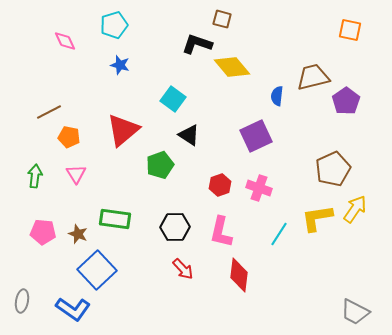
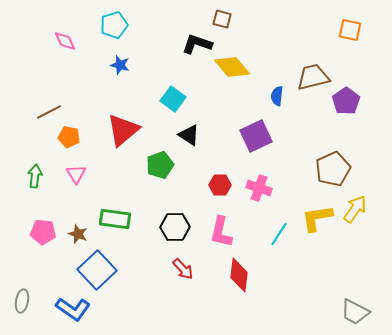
red hexagon: rotated 20 degrees clockwise
